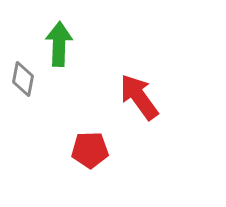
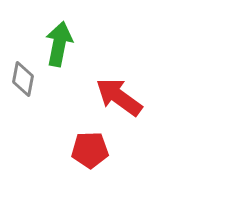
green arrow: rotated 9 degrees clockwise
red arrow: moved 20 px left; rotated 18 degrees counterclockwise
